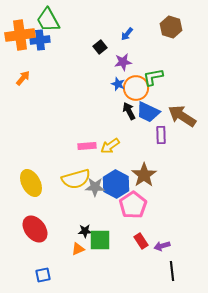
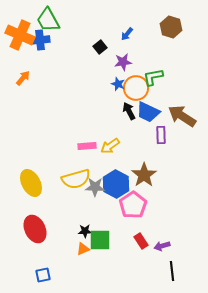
orange cross: rotated 32 degrees clockwise
red ellipse: rotated 12 degrees clockwise
orange triangle: moved 5 px right
